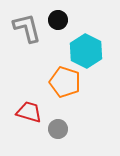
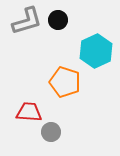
gray L-shape: moved 7 px up; rotated 88 degrees clockwise
cyan hexagon: moved 10 px right; rotated 8 degrees clockwise
red trapezoid: rotated 12 degrees counterclockwise
gray circle: moved 7 px left, 3 px down
